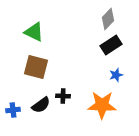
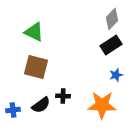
gray diamond: moved 4 px right
